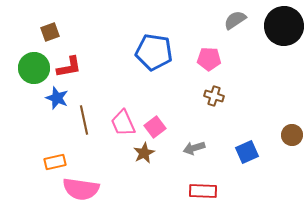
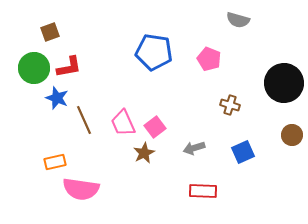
gray semicircle: moved 3 px right; rotated 130 degrees counterclockwise
black circle: moved 57 px down
pink pentagon: rotated 20 degrees clockwise
brown cross: moved 16 px right, 9 px down
brown line: rotated 12 degrees counterclockwise
blue square: moved 4 px left
